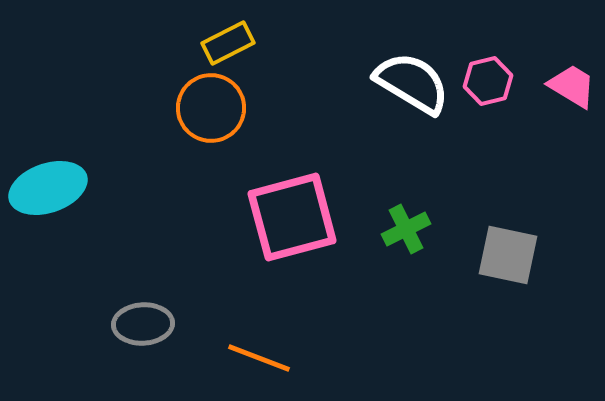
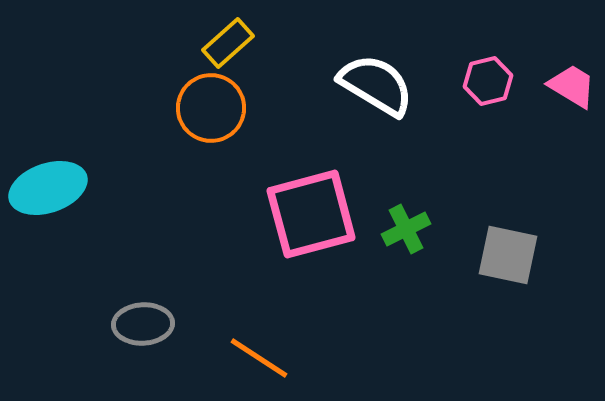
yellow rectangle: rotated 15 degrees counterclockwise
white semicircle: moved 36 px left, 2 px down
pink square: moved 19 px right, 3 px up
orange line: rotated 12 degrees clockwise
